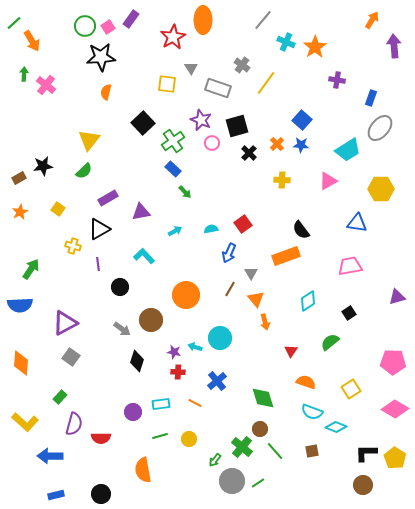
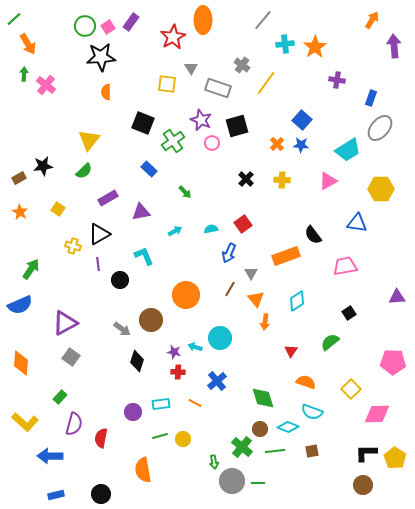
purple rectangle at (131, 19): moved 3 px down
green line at (14, 23): moved 4 px up
orange arrow at (32, 41): moved 4 px left, 3 px down
cyan cross at (286, 42): moved 1 px left, 2 px down; rotated 30 degrees counterclockwise
orange semicircle at (106, 92): rotated 14 degrees counterclockwise
black square at (143, 123): rotated 25 degrees counterclockwise
black cross at (249, 153): moved 3 px left, 26 px down
blue rectangle at (173, 169): moved 24 px left
orange star at (20, 212): rotated 14 degrees counterclockwise
black triangle at (99, 229): moved 5 px down
black semicircle at (301, 230): moved 12 px right, 5 px down
cyan L-shape at (144, 256): rotated 20 degrees clockwise
pink trapezoid at (350, 266): moved 5 px left
black circle at (120, 287): moved 7 px up
purple triangle at (397, 297): rotated 12 degrees clockwise
cyan diamond at (308, 301): moved 11 px left
blue semicircle at (20, 305): rotated 20 degrees counterclockwise
orange arrow at (265, 322): rotated 21 degrees clockwise
yellow square at (351, 389): rotated 12 degrees counterclockwise
pink diamond at (395, 409): moved 18 px left, 5 px down; rotated 32 degrees counterclockwise
cyan diamond at (336, 427): moved 48 px left
red semicircle at (101, 438): rotated 102 degrees clockwise
yellow circle at (189, 439): moved 6 px left
green line at (275, 451): rotated 54 degrees counterclockwise
green arrow at (215, 460): moved 1 px left, 2 px down; rotated 48 degrees counterclockwise
green line at (258, 483): rotated 32 degrees clockwise
